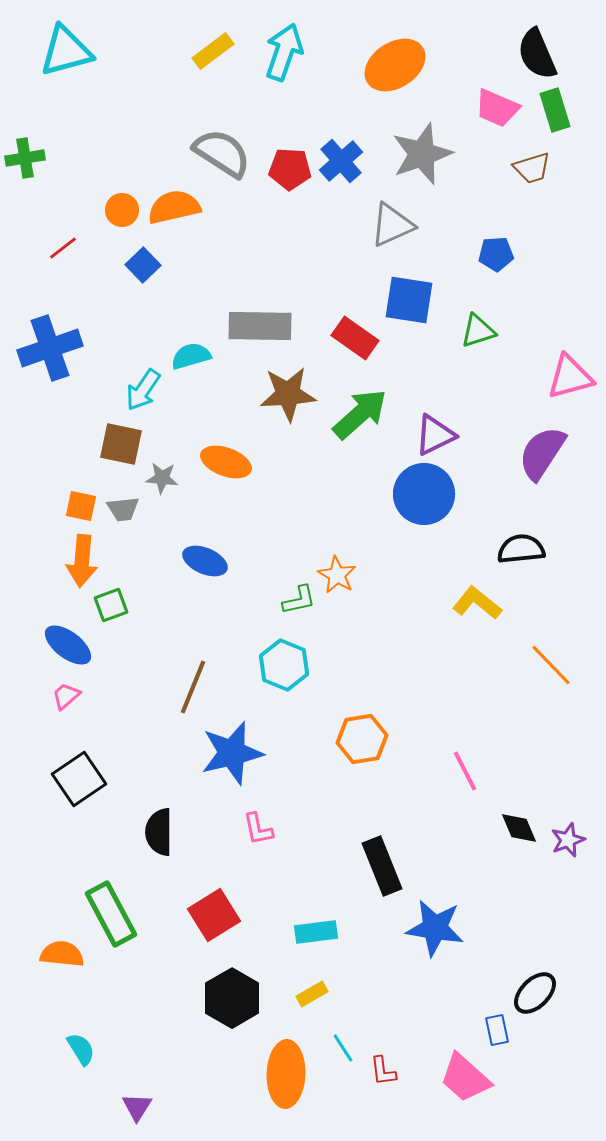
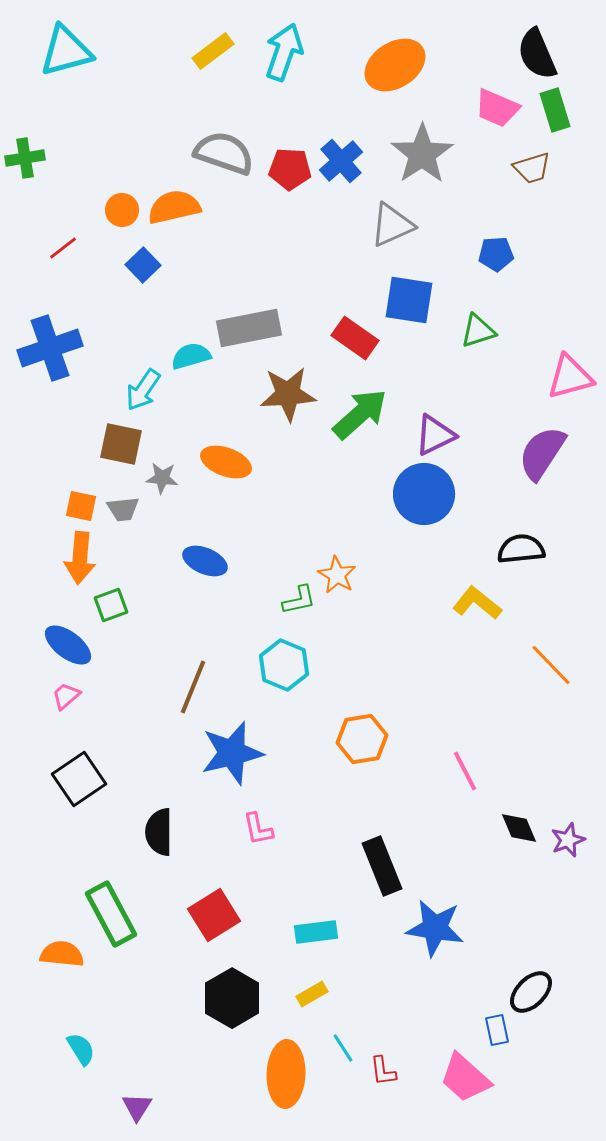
gray semicircle at (222, 153): moved 2 px right; rotated 14 degrees counterclockwise
gray star at (422, 154): rotated 14 degrees counterclockwise
gray rectangle at (260, 326): moved 11 px left, 2 px down; rotated 12 degrees counterclockwise
orange arrow at (82, 561): moved 2 px left, 3 px up
black ellipse at (535, 993): moved 4 px left, 1 px up
